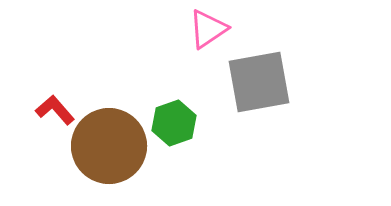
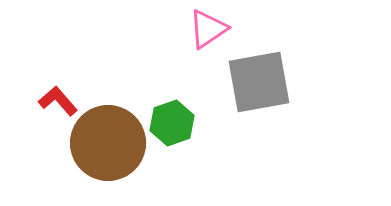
red L-shape: moved 3 px right, 9 px up
green hexagon: moved 2 px left
brown circle: moved 1 px left, 3 px up
